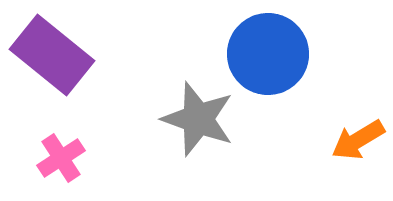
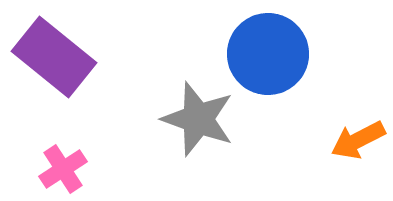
purple rectangle: moved 2 px right, 2 px down
orange arrow: rotated 4 degrees clockwise
pink cross: moved 2 px right, 11 px down
